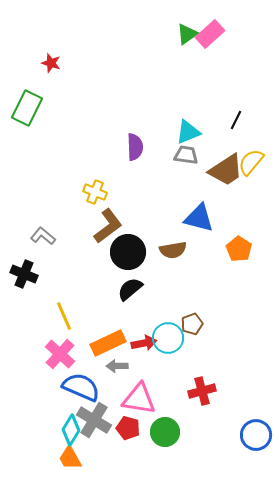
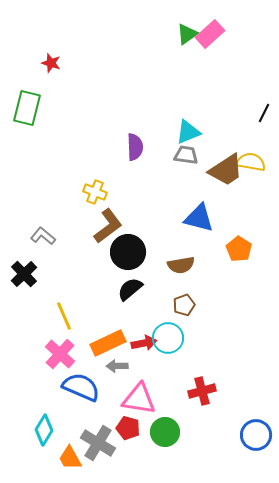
green rectangle: rotated 12 degrees counterclockwise
black line: moved 28 px right, 7 px up
yellow semicircle: rotated 60 degrees clockwise
brown semicircle: moved 8 px right, 15 px down
black cross: rotated 24 degrees clockwise
brown pentagon: moved 8 px left, 19 px up
gray cross: moved 4 px right, 23 px down
cyan diamond: moved 27 px left
